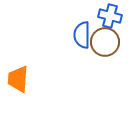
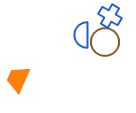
blue cross: rotated 15 degrees clockwise
orange trapezoid: rotated 20 degrees clockwise
